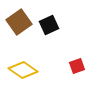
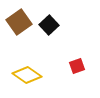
black square: rotated 18 degrees counterclockwise
yellow diamond: moved 4 px right, 5 px down
